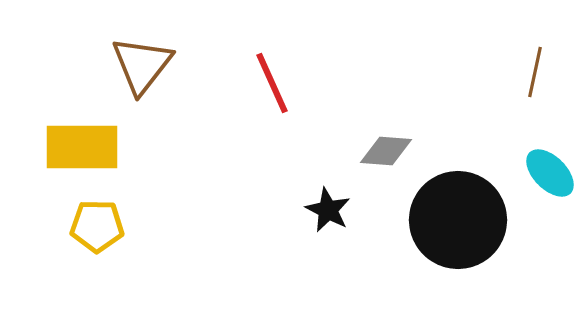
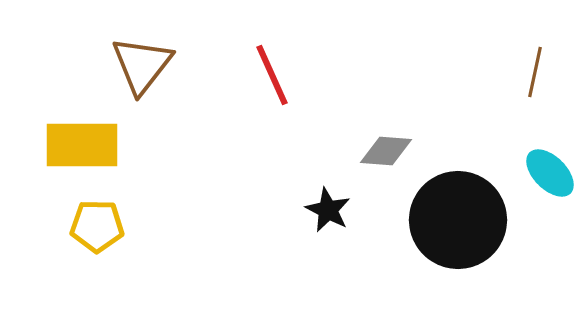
red line: moved 8 px up
yellow rectangle: moved 2 px up
